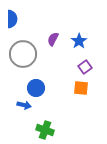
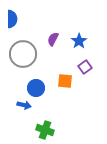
orange square: moved 16 px left, 7 px up
